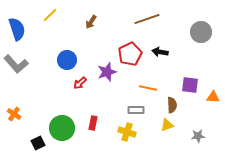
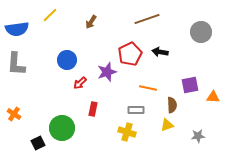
blue semicircle: rotated 100 degrees clockwise
gray L-shape: rotated 45 degrees clockwise
purple square: rotated 18 degrees counterclockwise
red rectangle: moved 14 px up
